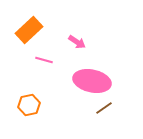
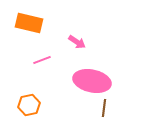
orange rectangle: moved 7 px up; rotated 56 degrees clockwise
pink line: moved 2 px left; rotated 36 degrees counterclockwise
brown line: rotated 48 degrees counterclockwise
